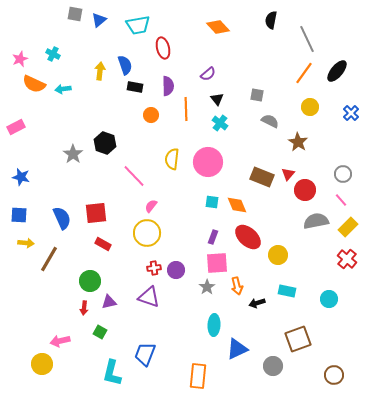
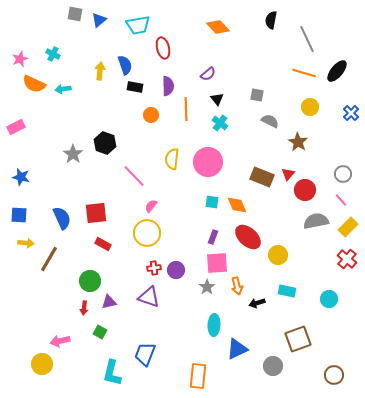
orange line at (304, 73): rotated 70 degrees clockwise
